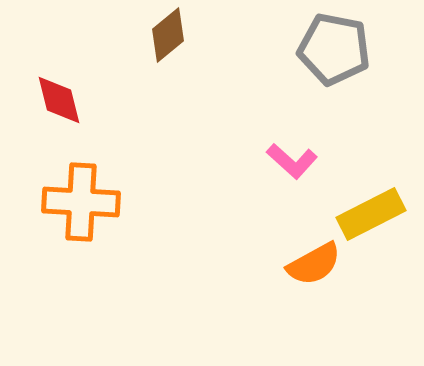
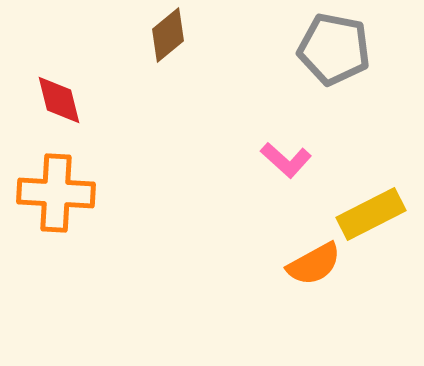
pink L-shape: moved 6 px left, 1 px up
orange cross: moved 25 px left, 9 px up
